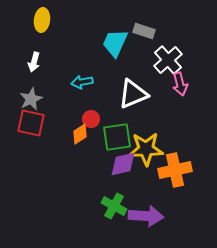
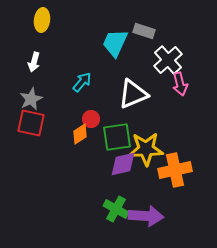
cyan arrow: rotated 140 degrees clockwise
green cross: moved 2 px right, 3 px down
